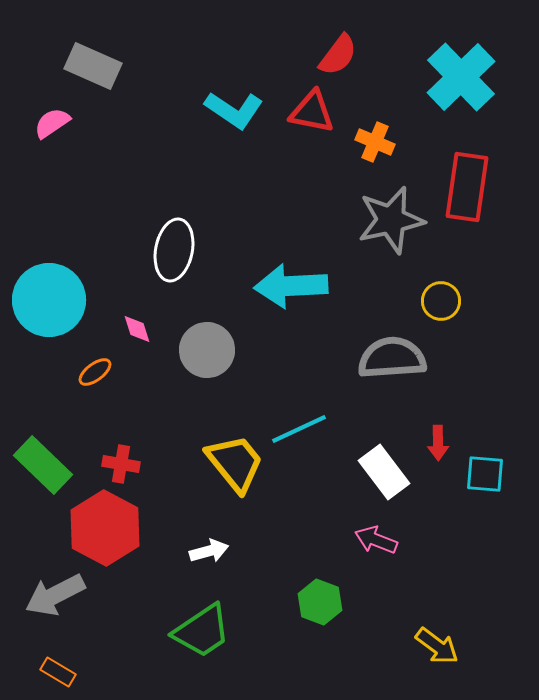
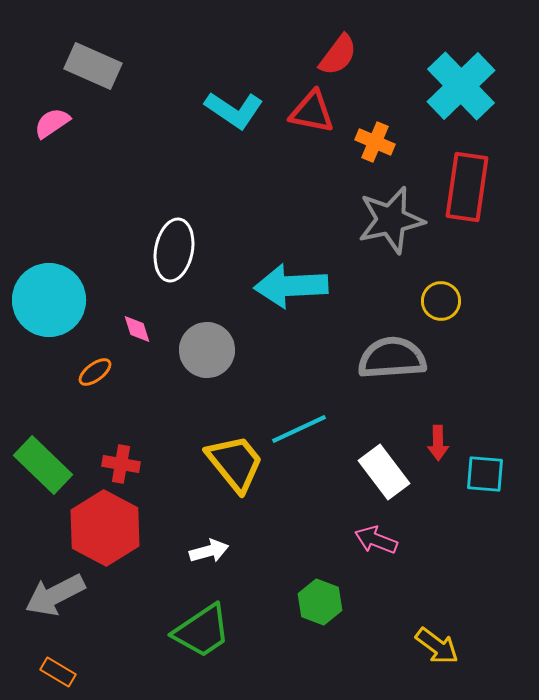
cyan cross: moved 9 px down
